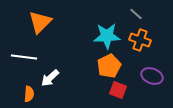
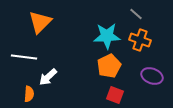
white arrow: moved 2 px left, 1 px up
red square: moved 3 px left, 5 px down
